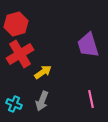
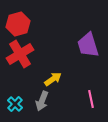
red hexagon: moved 2 px right
yellow arrow: moved 10 px right, 7 px down
cyan cross: moved 1 px right; rotated 21 degrees clockwise
